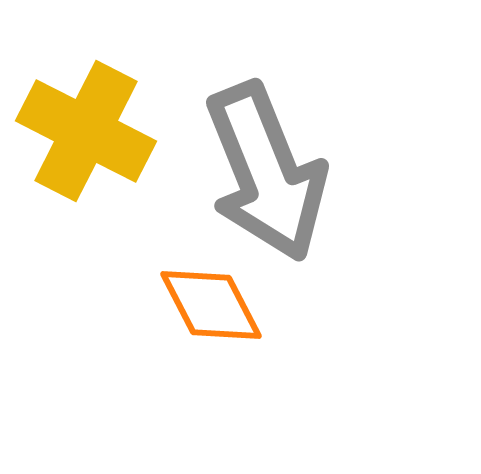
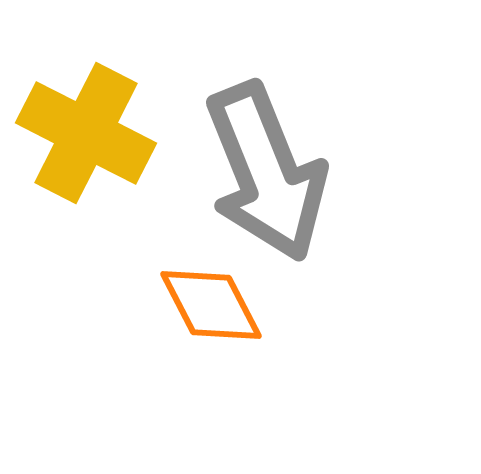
yellow cross: moved 2 px down
